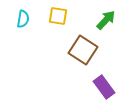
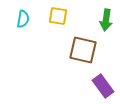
green arrow: rotated 145 degrees clockwise
brown square: rotated 20 degrees counterclockwise
purple rectangle: moved 1 px left, 1 px up
